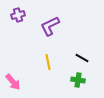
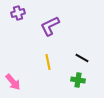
purple cross: moved 2 px up
